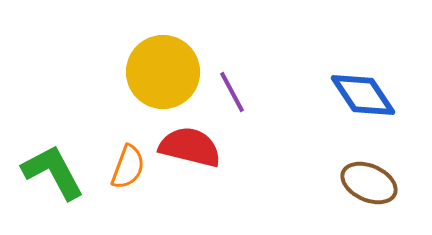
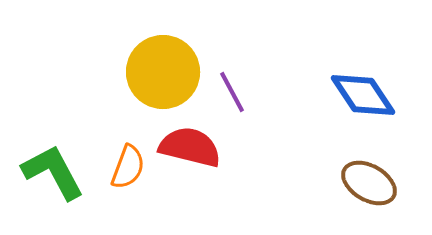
brown ellipse: rotated 6 degrees clockwise
